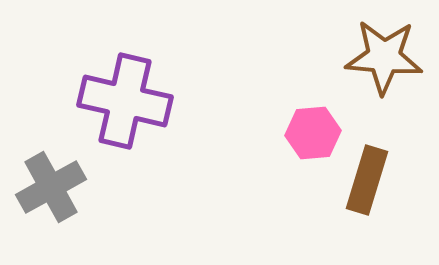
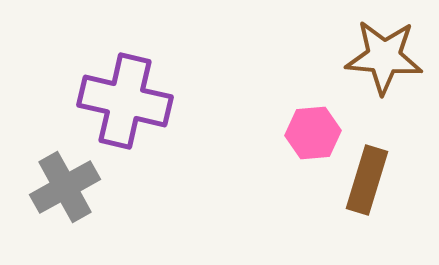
gray cross: moved 14 px right
